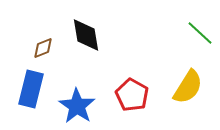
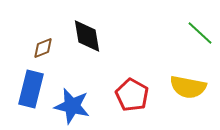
black diamond: moved 1 px right, 1 px down
yellow semicircle: rotated 69 degrees clockwise
blue star: moved 5 px left; rotated 21 degrees counterclockwise
